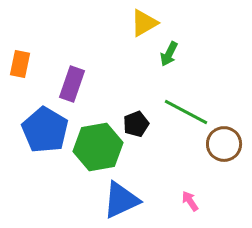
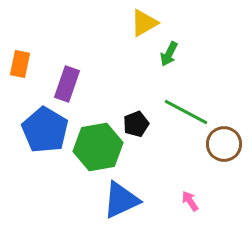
purple rectangle: moved 5 px left
